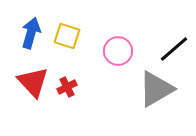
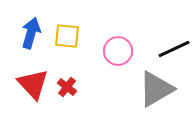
yellow square: rotated 12 degrees counterclockwise
black line: rotated 16 degrees clockwise
red triangle: moved 2 px down
red cross: rotated 24 degrees counterclockwise
